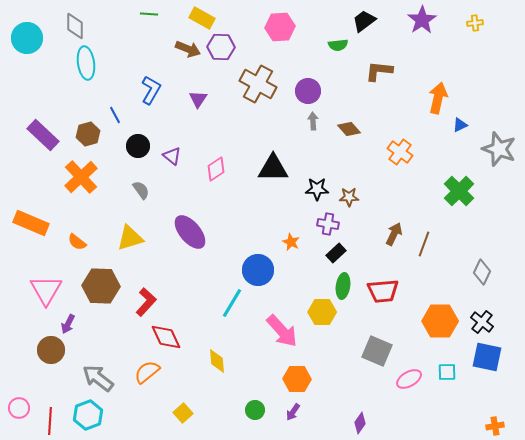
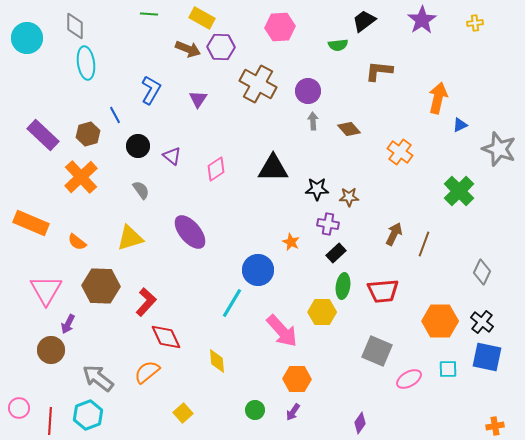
cyan square at (447, 372): moved 1 px right, 3 px up
